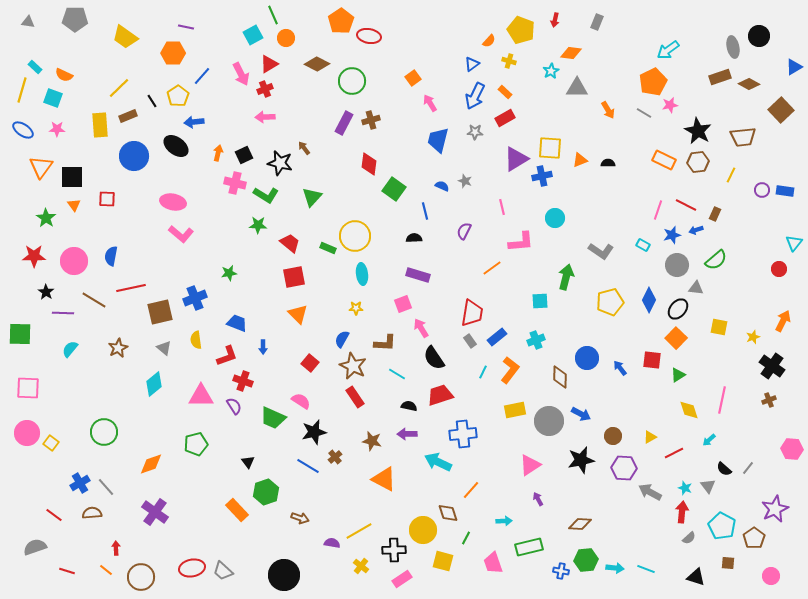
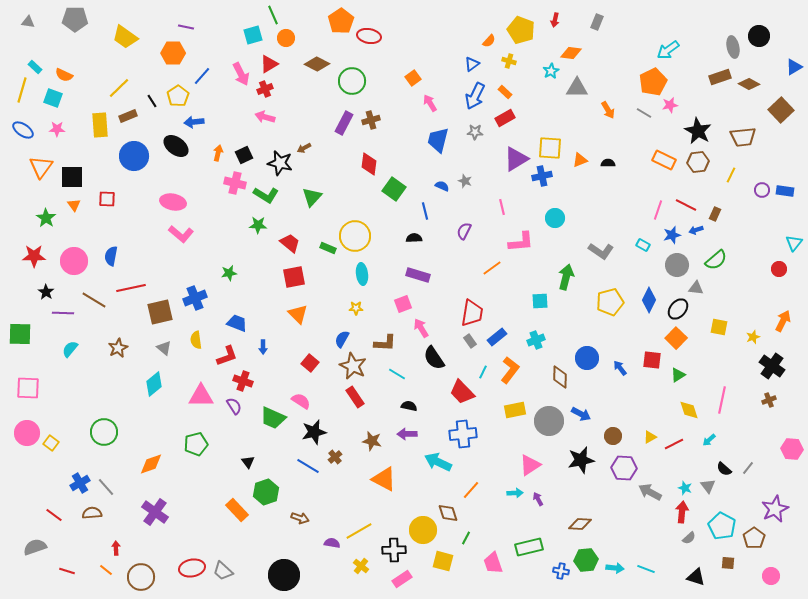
cyan square at (253, 35): rotated 12 degrees clockwise
pink arrow at (265, 117): rotated 18 degrees clockwise
brown arrow at (304, 148): rotated 80 degrees counterclockwise
red trapezoid at (440, 395): moved 22 px right, 3 px up; rotated 116 degrees counterclockwise
red line at (674, 453): moved 9 px up
cyan arrow at (504, 521): moved 11 px right, 28 px up
